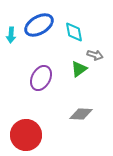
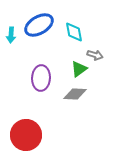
purple ellipse: rotated 25 degrees counterclockwise
gray diamond: moved 6 px left, 20 px up
